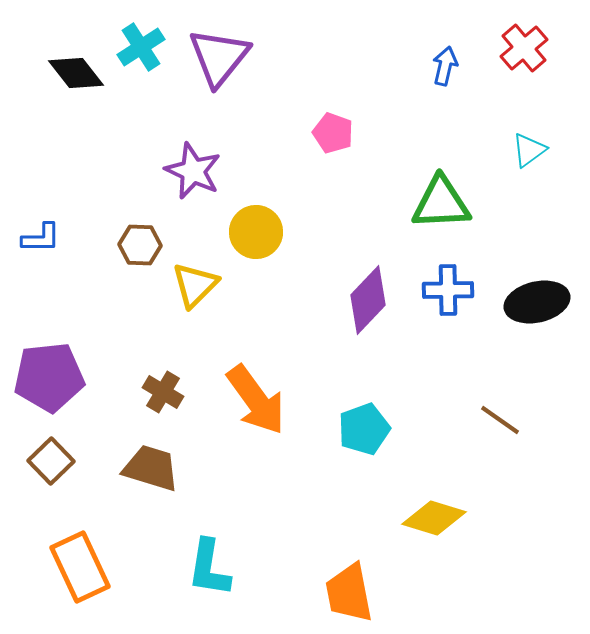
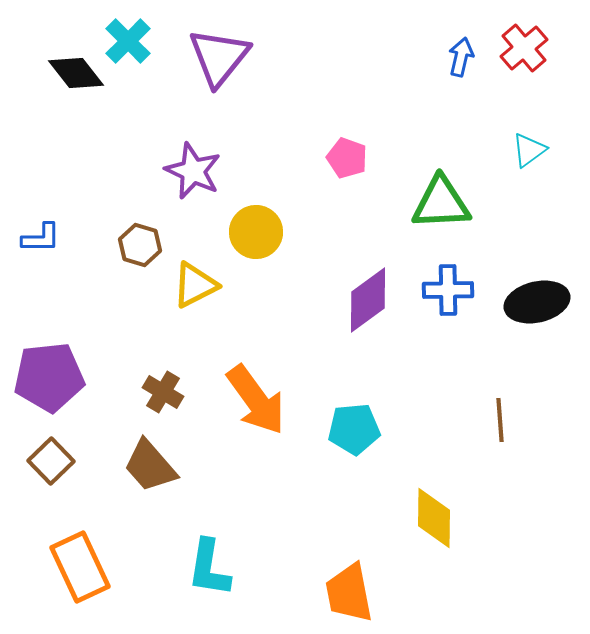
cyan cross: moved 13 px left, 6 px up; rotated 12 degrees counterclockwise
blue arrow: moved 16 px right, 9 px up
pink pentagon: moved 14 px right, 25 px down
brown hexagon: rotated 15 degrees clockwise
yellow triangle: rotated 18 degrees clockwise
purple diamond: rotated 10 degrees clockwise
brown line: rotated 51 degrees clockwise
cyan pentagon: moved 10 px left; rotated 15 degrees clockwise
brown trapezoid: moved 1 px left, 2 px up; rotated 148 degrees counterclockwise
yellow diamond: rotated 74 degrees clockwise
